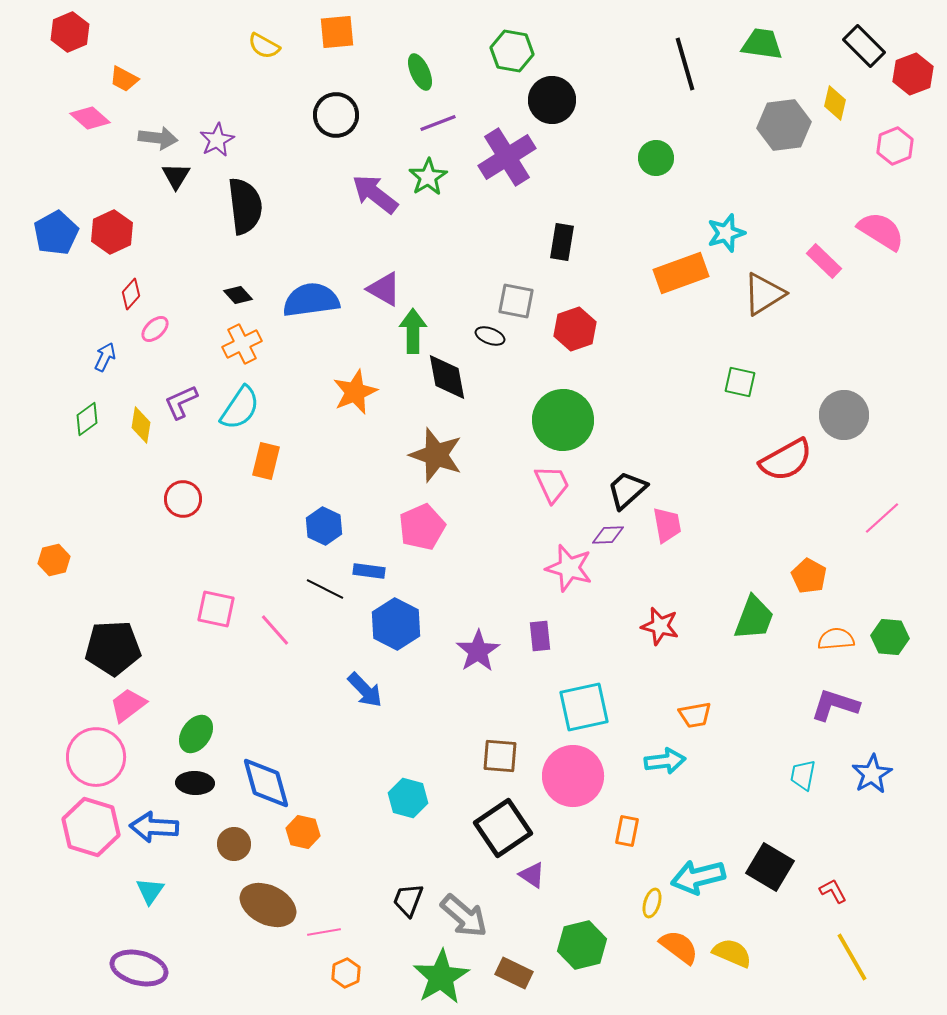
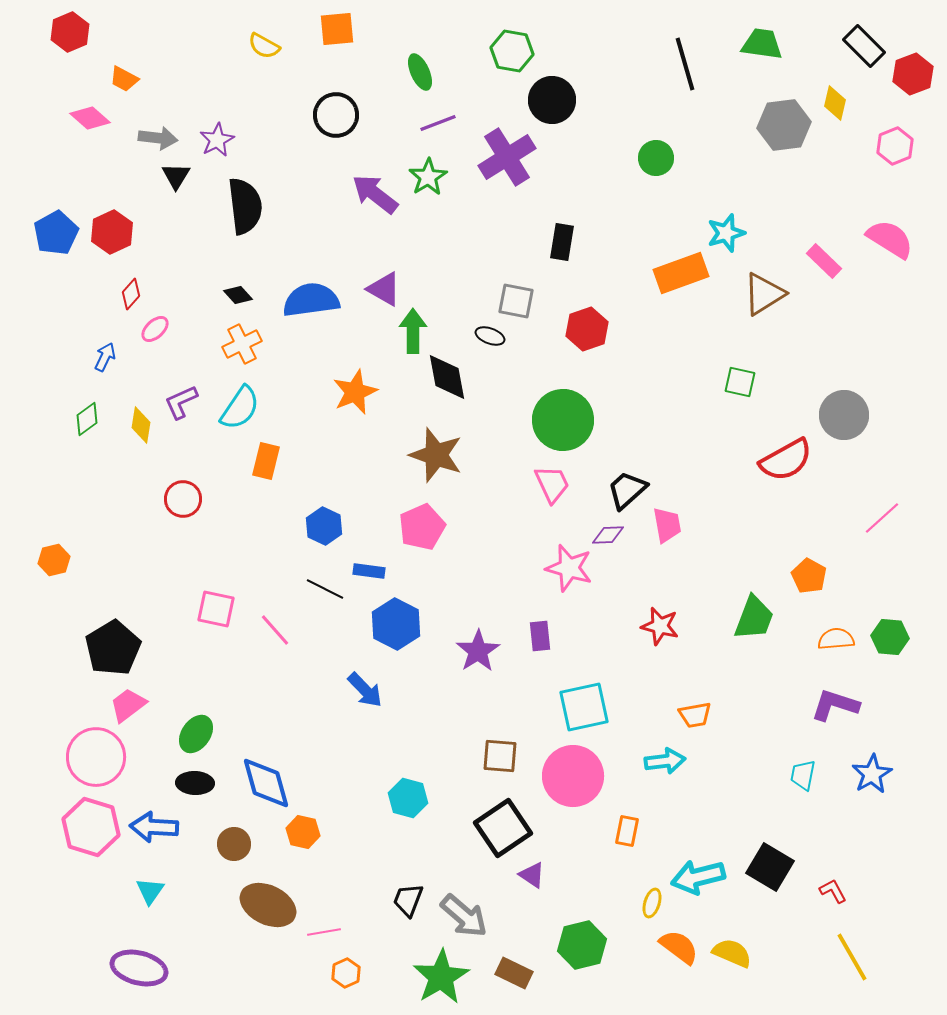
orange square at (337, 32): moved 3 px up
pink semicircle at (881, 231): moved 9 px right, 8 px down
red hexagon at (575, 329): moved 12 px right
black pentagon at (113, 648): rotated 28 degrees counterclockwise
